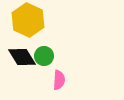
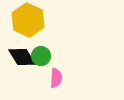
green circle: moved 3 px left
pink semicircle: moved 3 px left, 2 px up
